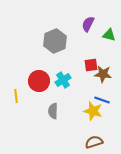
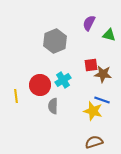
purple semicircle: moved 1 px right, 1 px up
red circle: moved 1 px right, 4 px down
gray semicircle: moved 5 px up
